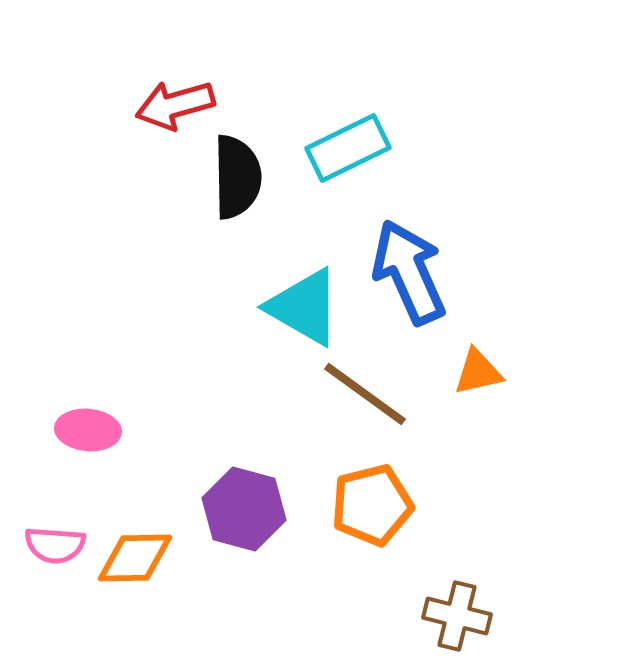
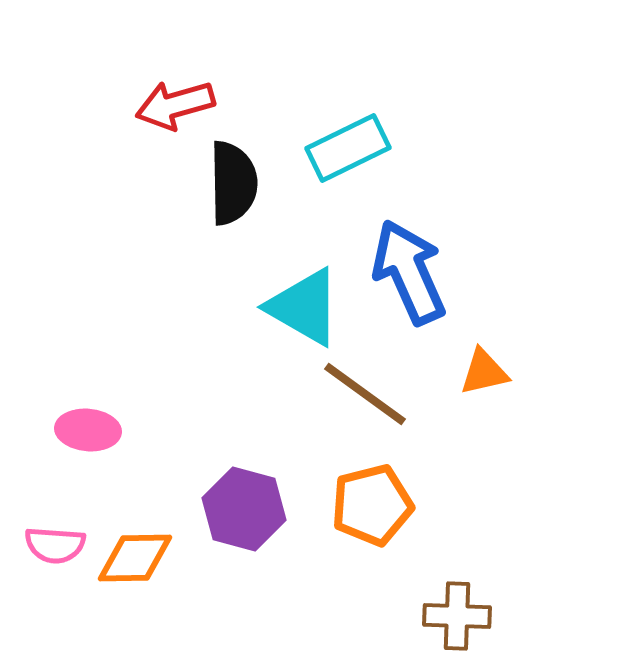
black semicircle: moved 4 px left, 6 px down
orange triangle: moved 6 px right
brown cross: rotated 12 degrees counterclockwise
